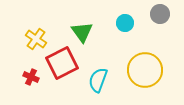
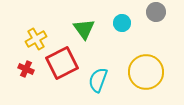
gray circle: moved 4 px left, 2 px up
cyan circle: moved 3 px left
green triangle: moved 2 px right, 3 px up
yellow cross: rotated 25 degrees clockwise
yellow circle: moved 1 px right, 2 px down
red cross: moved 5 px left, 8 px up
